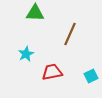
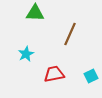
red trapezoid: moved 2 px right, 2 px down
